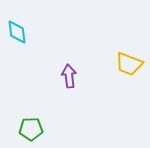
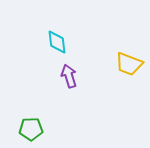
cyan diamond: moved 40 px right, 10 px down
purple arrow: rotated 10 degrees counterclockwise
